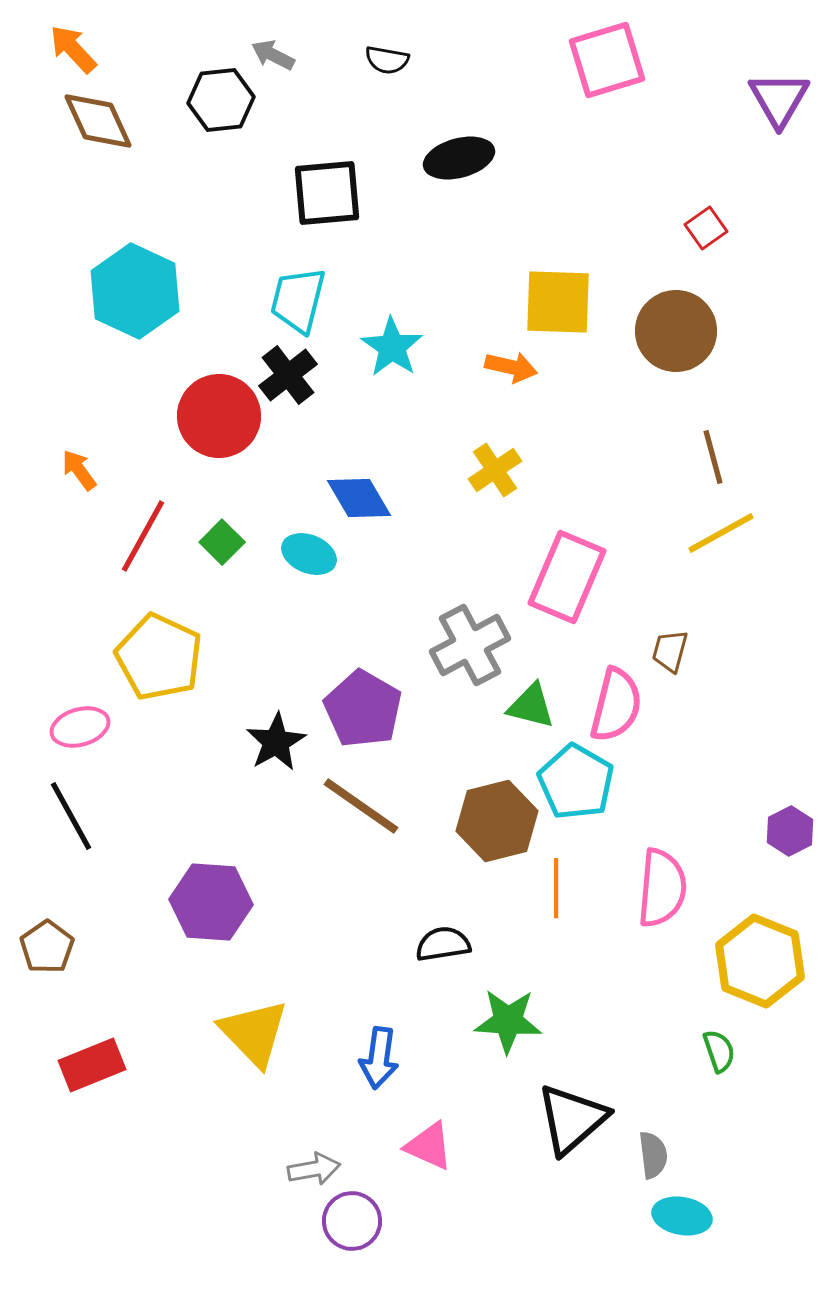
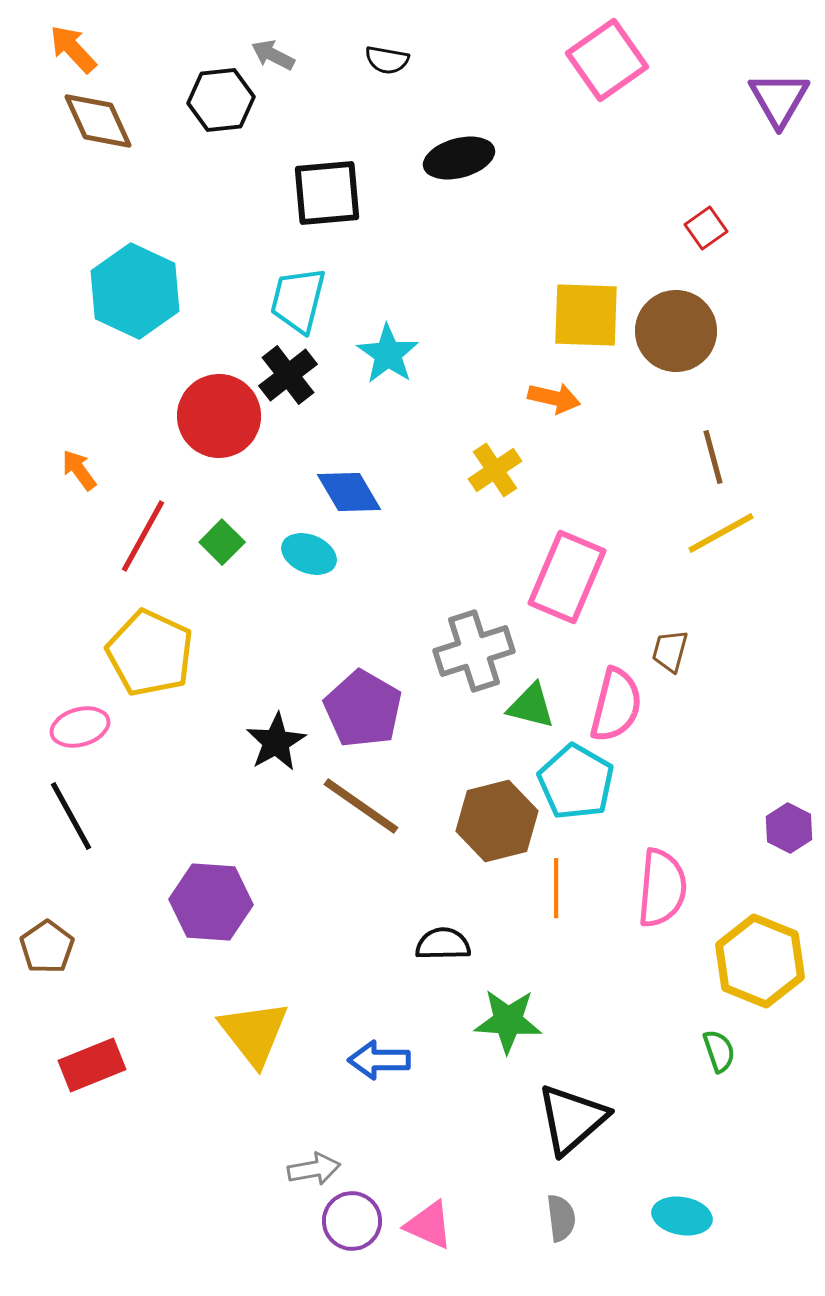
pink square at (607, 60): rotated 18 degrees counterclockwise
yellow square at (558, 302): moved 28 px right, 13 px down
cyan star at (392, 347): moved 4 px left, 7 px down
orange arrow at (511, 367): moved 43 px right, 31 px down
blue diamond at (359, 498): moved 10 px left, 6 px up
gray cross at (470, 645): moved 4 px right, 6 px down; rotated 10 degrees clockwise
yellow pentagon at (159, 657): moved 9 px left, 4 px up
purple hexagon at (790, 831): moved 1 px left, 3 px up; rotated 6 degrees counterclockwise
black semicircle at (443, 944): rotated 8 degrees clockwise
yellow triangle at (254, 1033): rotated 6 degrees clockwise
blue arrow at (379, 1058): moved 2 px down; rotated 82 degrees clockwise
pink triangle at (429, 1146): moved 79 px down
gray semicircle at (653, 1155): moved 92 px left, 63 px down
